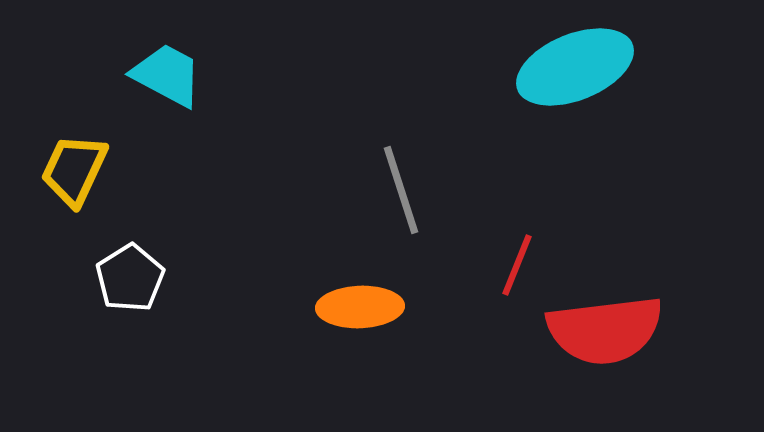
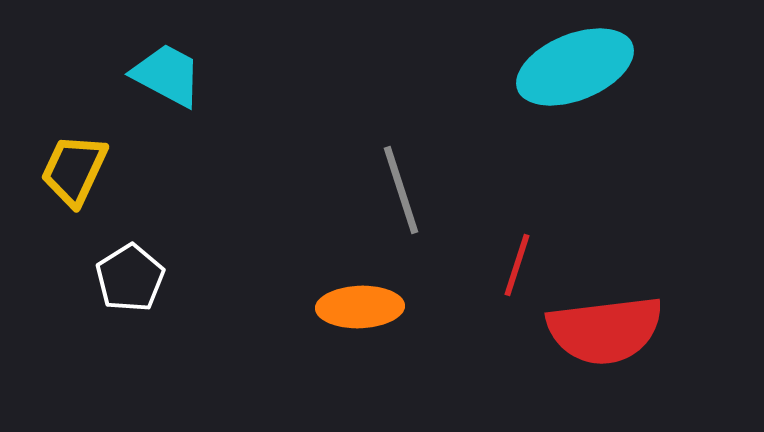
red line: rotated 4 degrees counterclockwise
